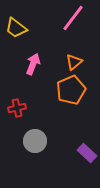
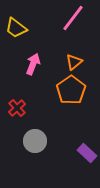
orange pentagon: rotated 12 degrees counterclockwise
red cross: rotated 30 degrees counterclockwise
